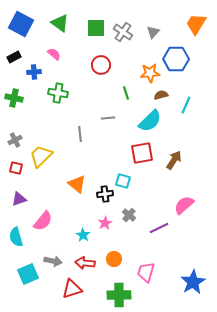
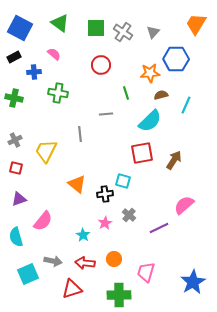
blue square at (21, 24): moved 1 px left, 4 px down
gray line at (108, 118): moved 2 px left, 4 px up
yellow trapezoid at (41, 156): moved 5 px right, 5 px up; rotated 20 degrees counterclockwise
